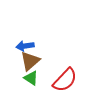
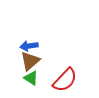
blue arrow: moved 4 px right
